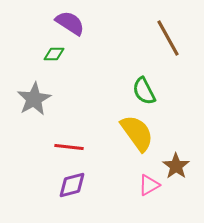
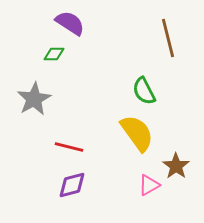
brown line: rotated 15 degrees clockwise
red line: rotated 8 degrees clockwise
